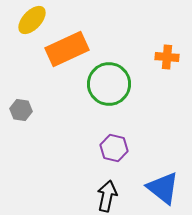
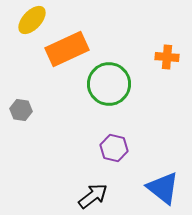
black arrow: moved 14 px left; rotated 40 degrees clockwise
